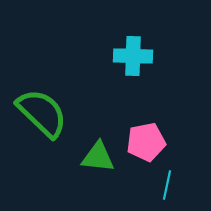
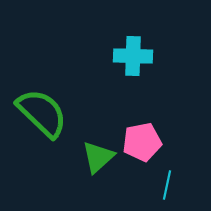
pink pentagon: moved 4 px left
green triangle: rotated 48 degrees counterclockwise
